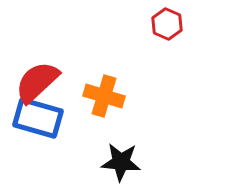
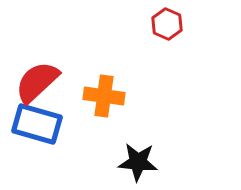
orange cross: rotated 9 degrees counterclockwise
blue rectangle: moved 1 px left, 6 px down
black star: moved 17 px right
